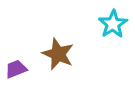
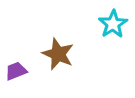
purple trapezoid: moved 2 px down
